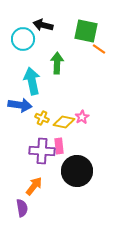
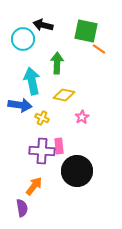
yellow diamond: moved 27 px up
